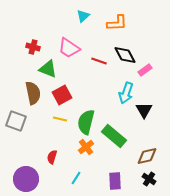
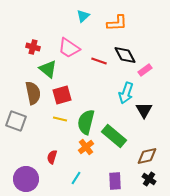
green triangle: rotated 18 degrees clockwise
red square: rotated 12 degrees clockwise
